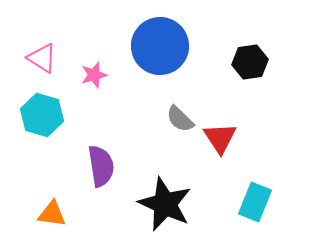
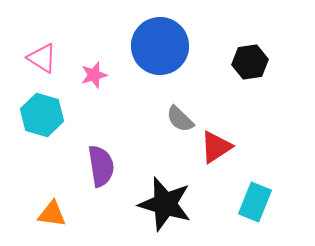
red triangle: moved 4 px left, 9 px down; rotated 30 degrees clockwise
black star: rotated 8 degrees counterclockwise
